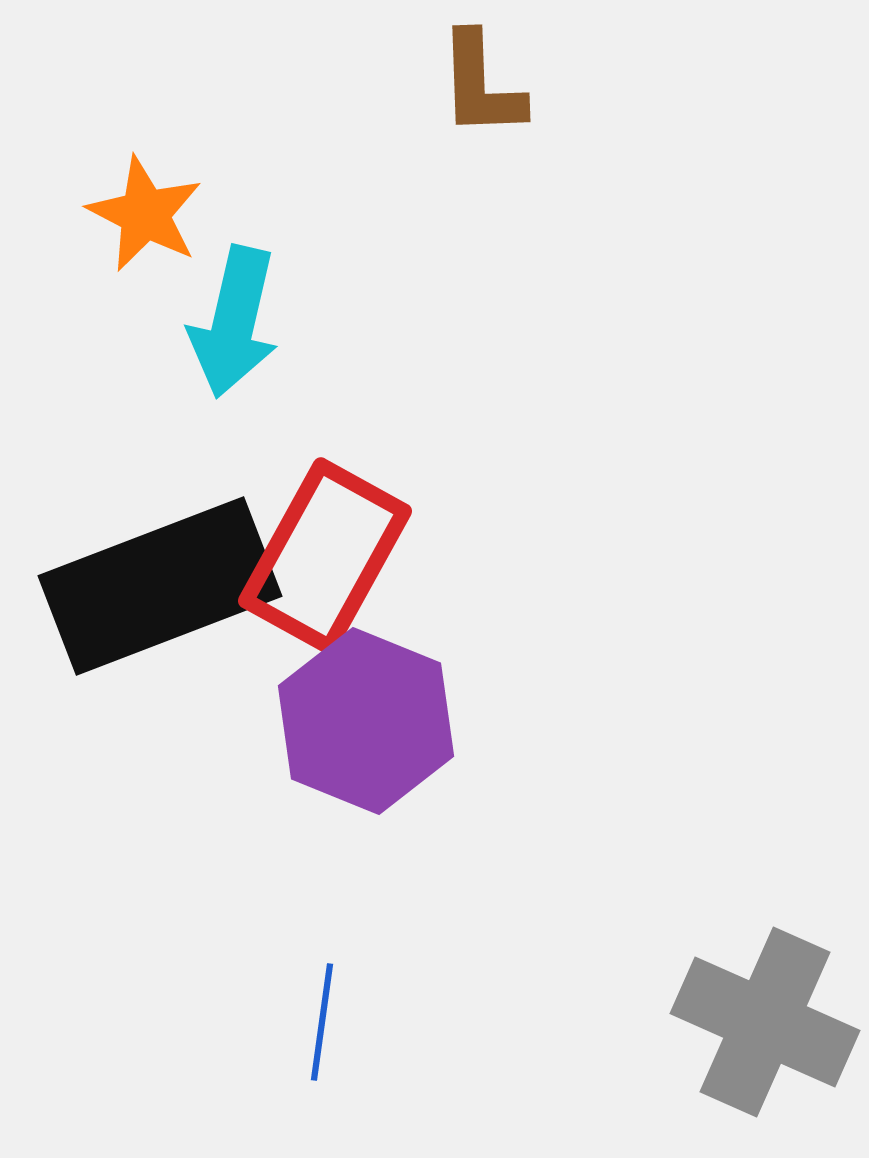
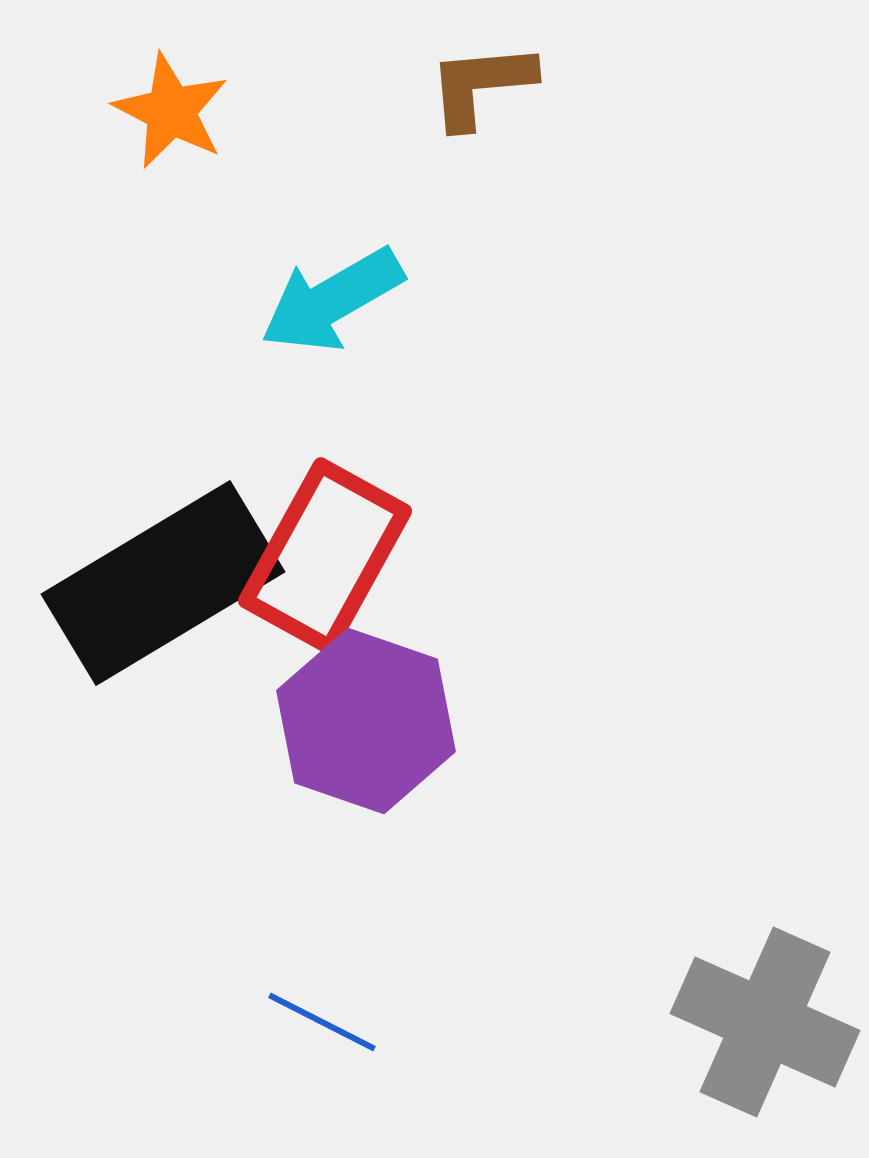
brown L-shape: rotated 87 degrees clockwise
orange star: moved 26 px right, 103 px up
cyan arrow: moved 98 px right, 22 px up; rotated 47 degrees clockwise
black rectangle: moved 3 px right, 3 px up; rotated 10 degrees counterclockwise
purple hexagon: rotated 3 degrees counterclockwise
blue line: rotated 71 degrees counterclockwise
